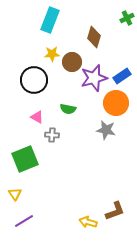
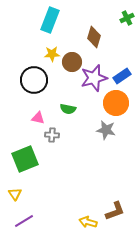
pink triangle: moved 1 px right, 1 px down; rotated 16 degrees counterclockwise
